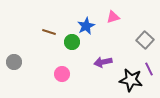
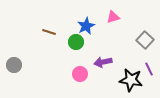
green circle: moved 4 px right
gray circle: moved 3 px down
pink circle: moved 18 px right
